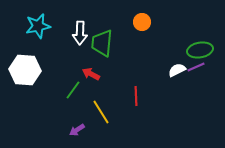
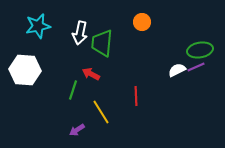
white arrow: rotated 10 degrees clockwise
green line: rotated 18 degrees counterclockwise
